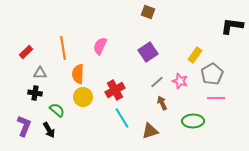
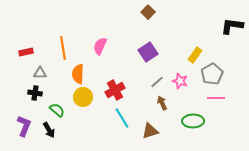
brown square: rotated 24 degrees clockwise
red rectangle: rotated 32 degrees clockwise
